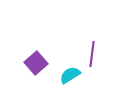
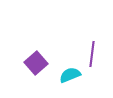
cyan semicircle: rotated 10 degrees clockwise
